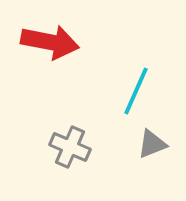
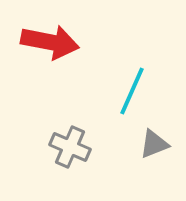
cyan line: moved 4 px left
gray triangle: moved 2 px right
